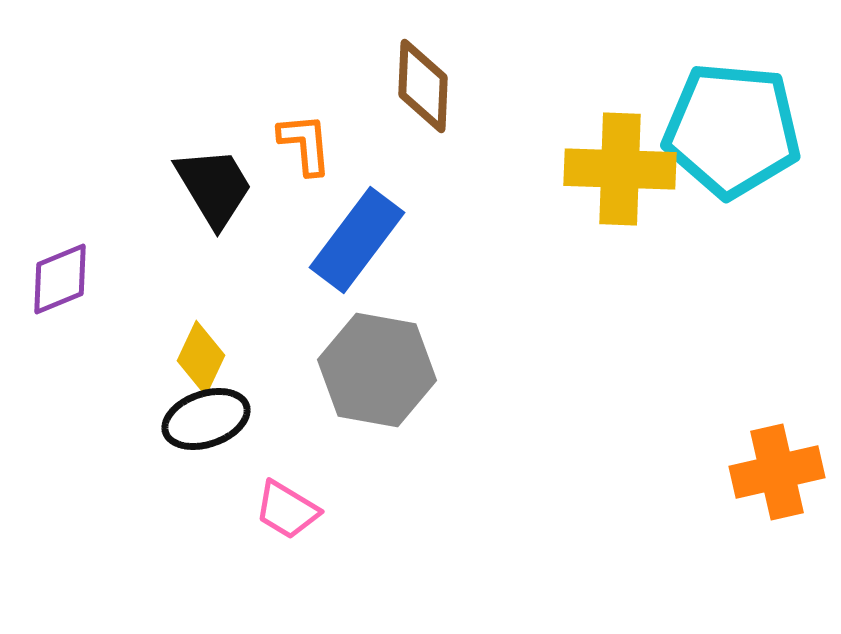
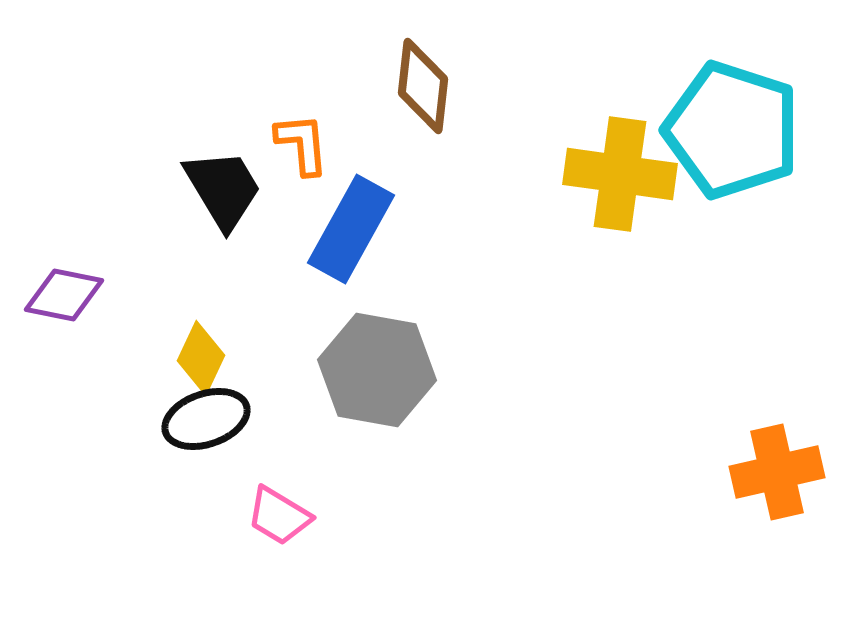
brown diamond: rotated 4 degrees clockwise
cyan pentagon: rotated 13 degrees clockwise
orange L-shape: moved 3 px left
yellow cross: moved 5 px down; rotated 6 degrees clockwise
black trapezoid: moved 9 px right, 2 px down
blue rectangle: moved 6 px left, 11 px up; rotated 8 degrees counterclockwise
purple diamond: moved 4 px right, 16 px down; rotated 34 degrees clockwise
pink trapezoid: moved 8 px left, 6 px down
